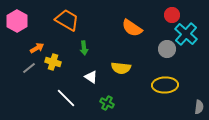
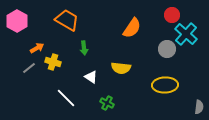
orange semicircle: rotated 90 degrees counterclockwise
